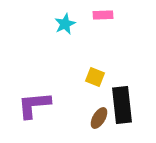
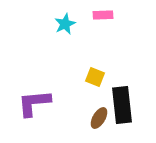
purple L-shape: moved 2 px up
